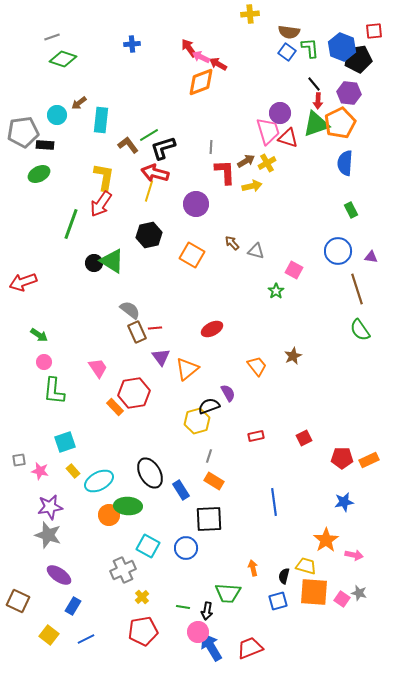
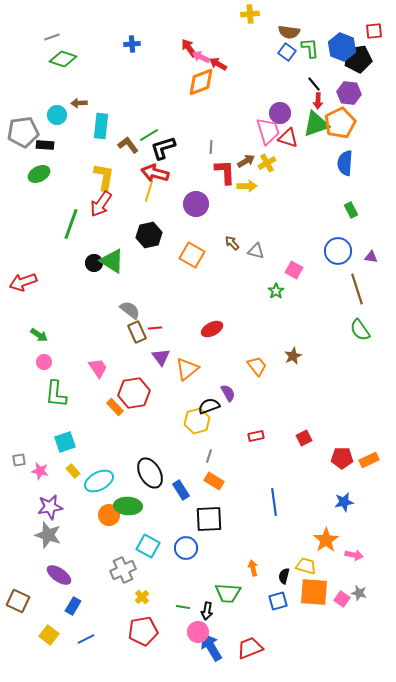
brown arrow at (79, 103): rotated 35 degrees clockwise
cyan rectangle at (101, 120): moved 6 px down
yellow arrow at (252, 186): moved 5 px left; rotated 12 degrees clockwise
green L-shape at (54, 391): moved 2 px right, 3 px down
